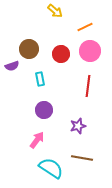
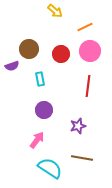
cyan semicircle: moved 1 px left
